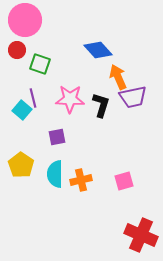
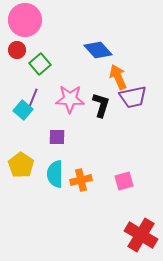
green square: rotated 30 degrees clockwise
purple line: rotated 36 degrees clockwise
cyan square: moved 1 px right
purple square: rotated 12 degrees clockwise
red cross: rotated 8 degrees clockwise
